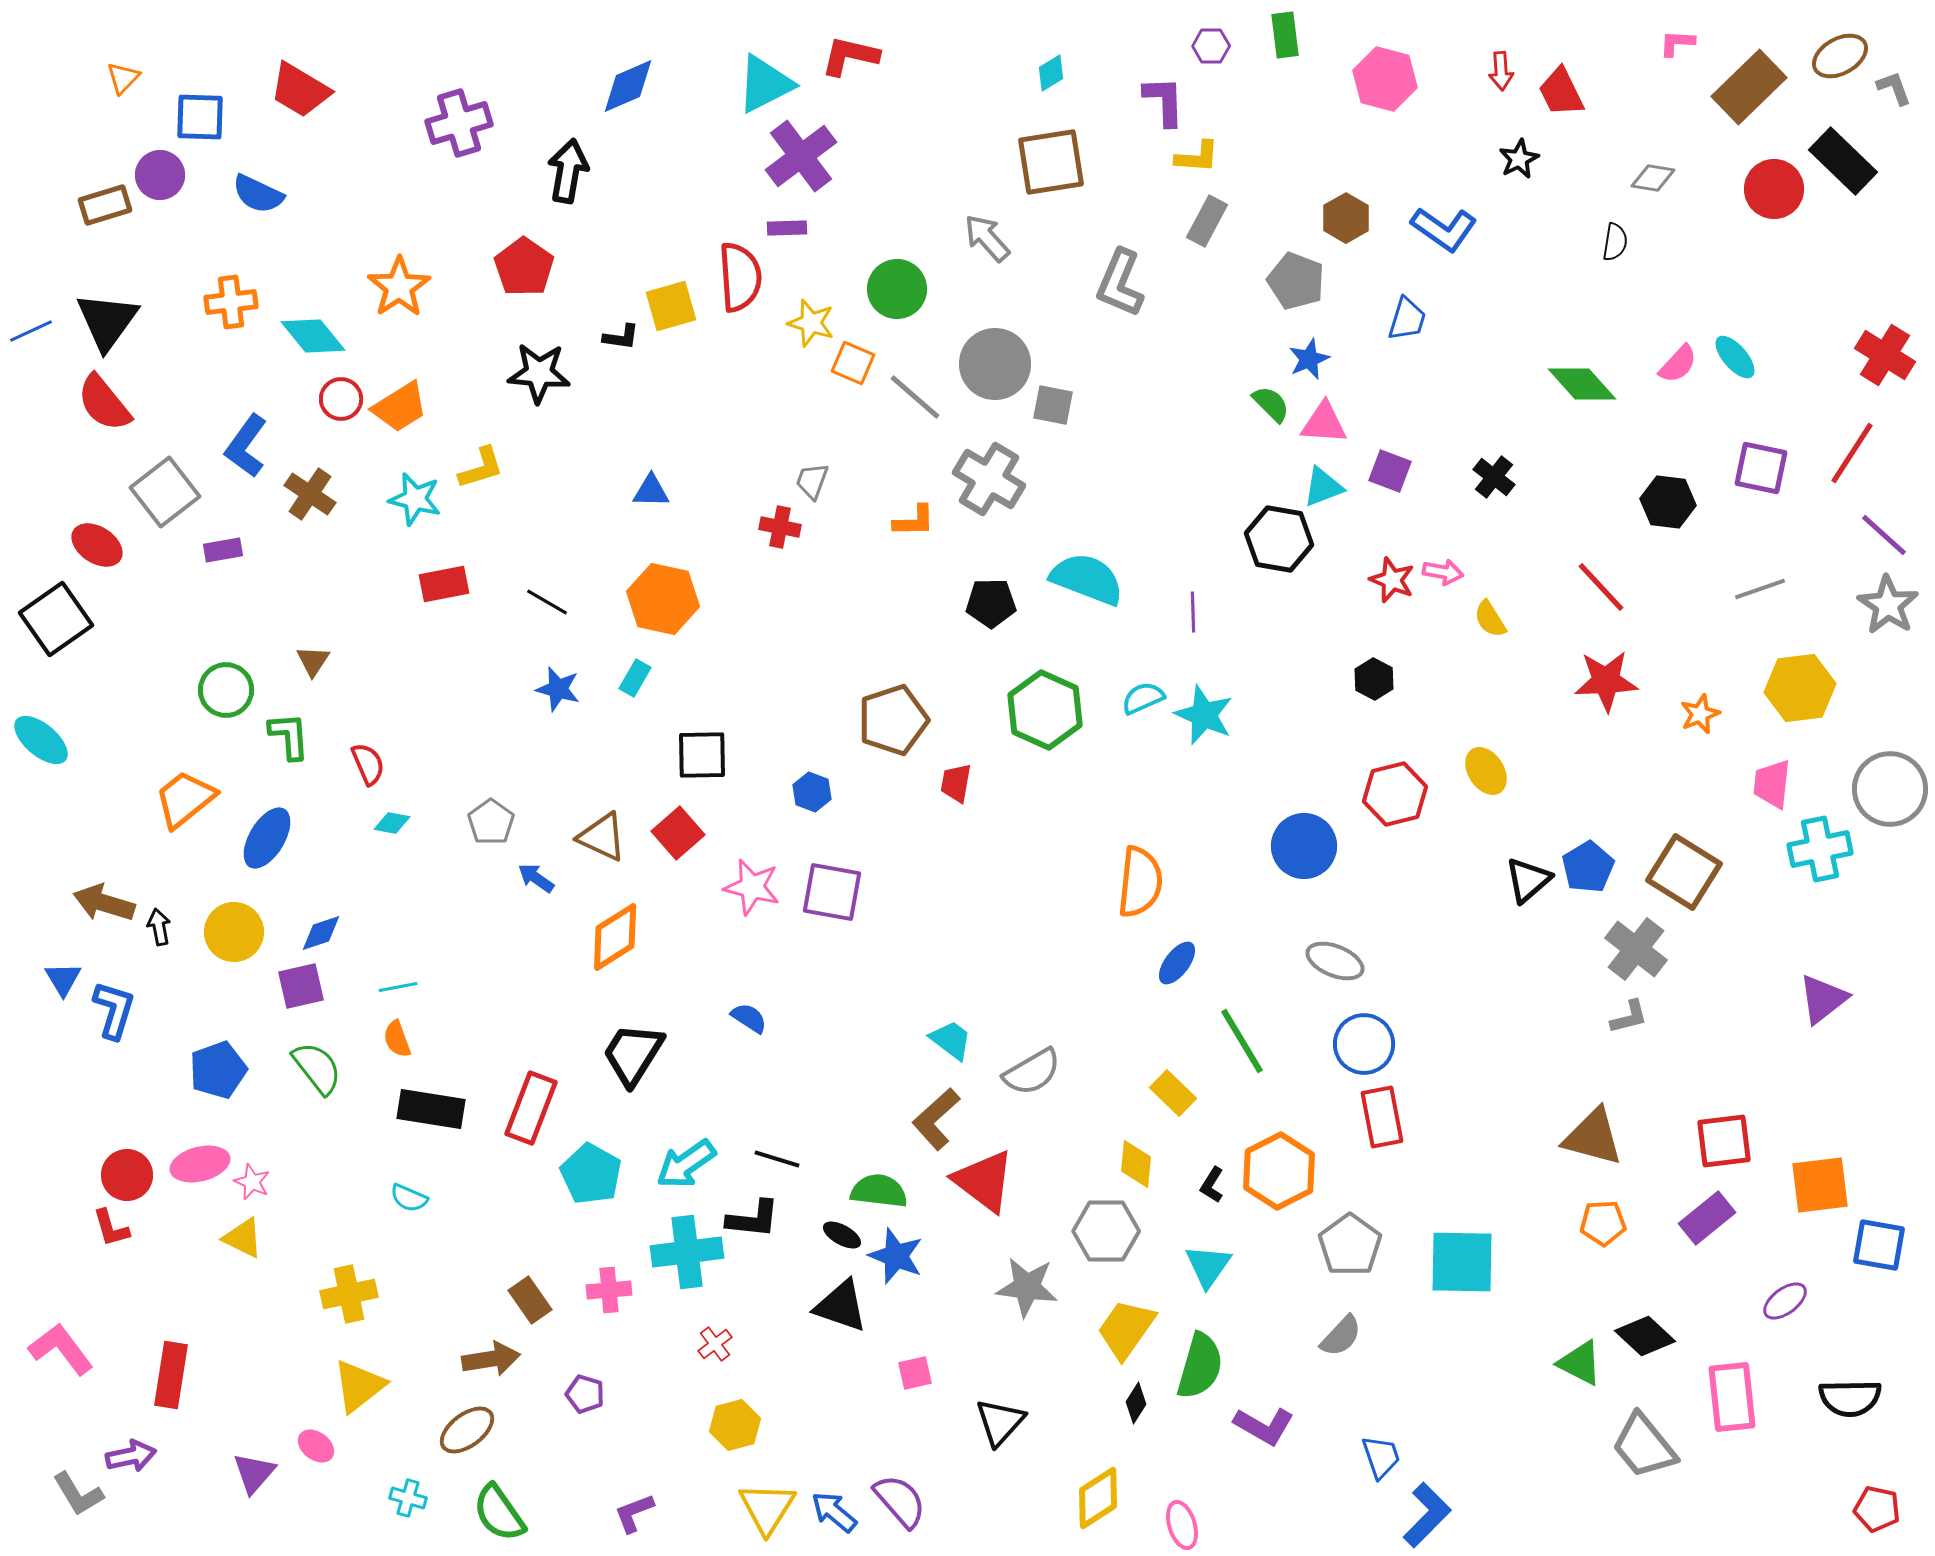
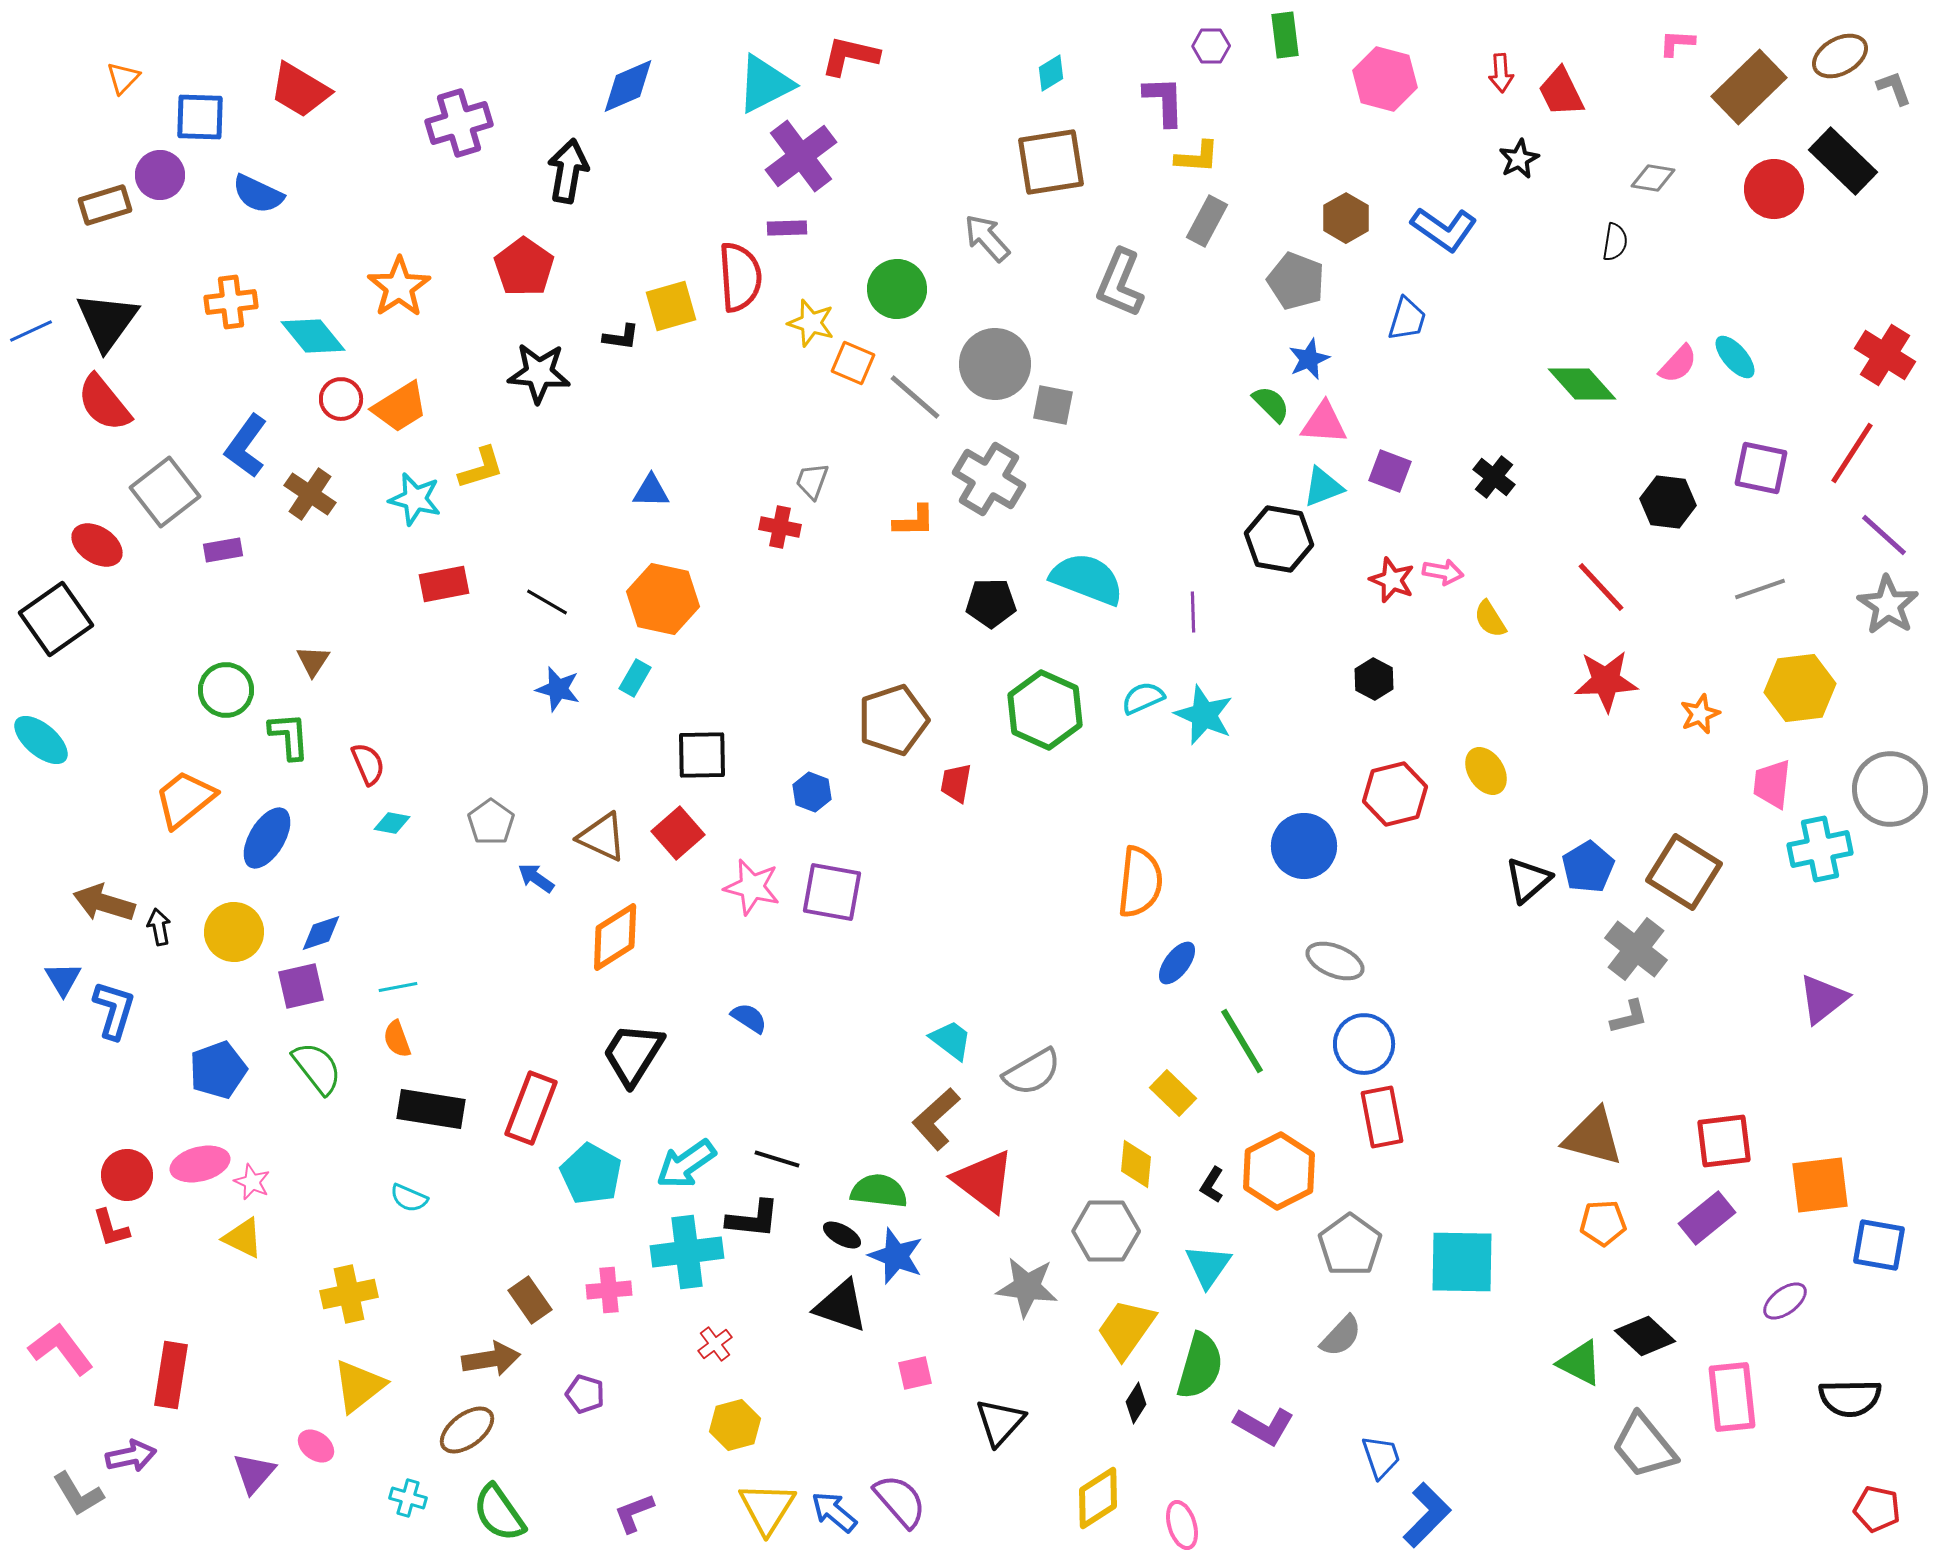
red arrow at (1501, 71): moved 2 px down
